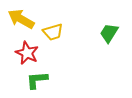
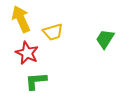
yellow arrow: rotated 36 degrees clockwise
green trapezoid: moved 4 px left, 6 px down
green L-shape: moved 1 px left, 1 px down
